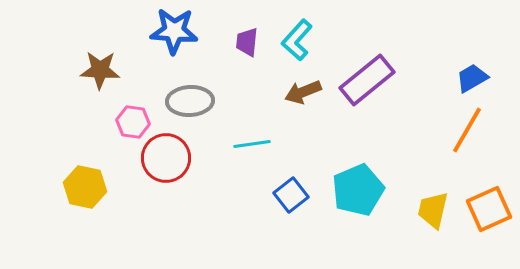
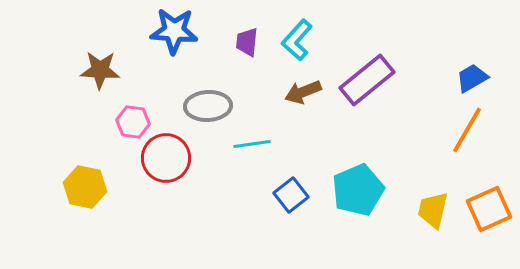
gray ellipse: moved 18 px right, 5 px down
